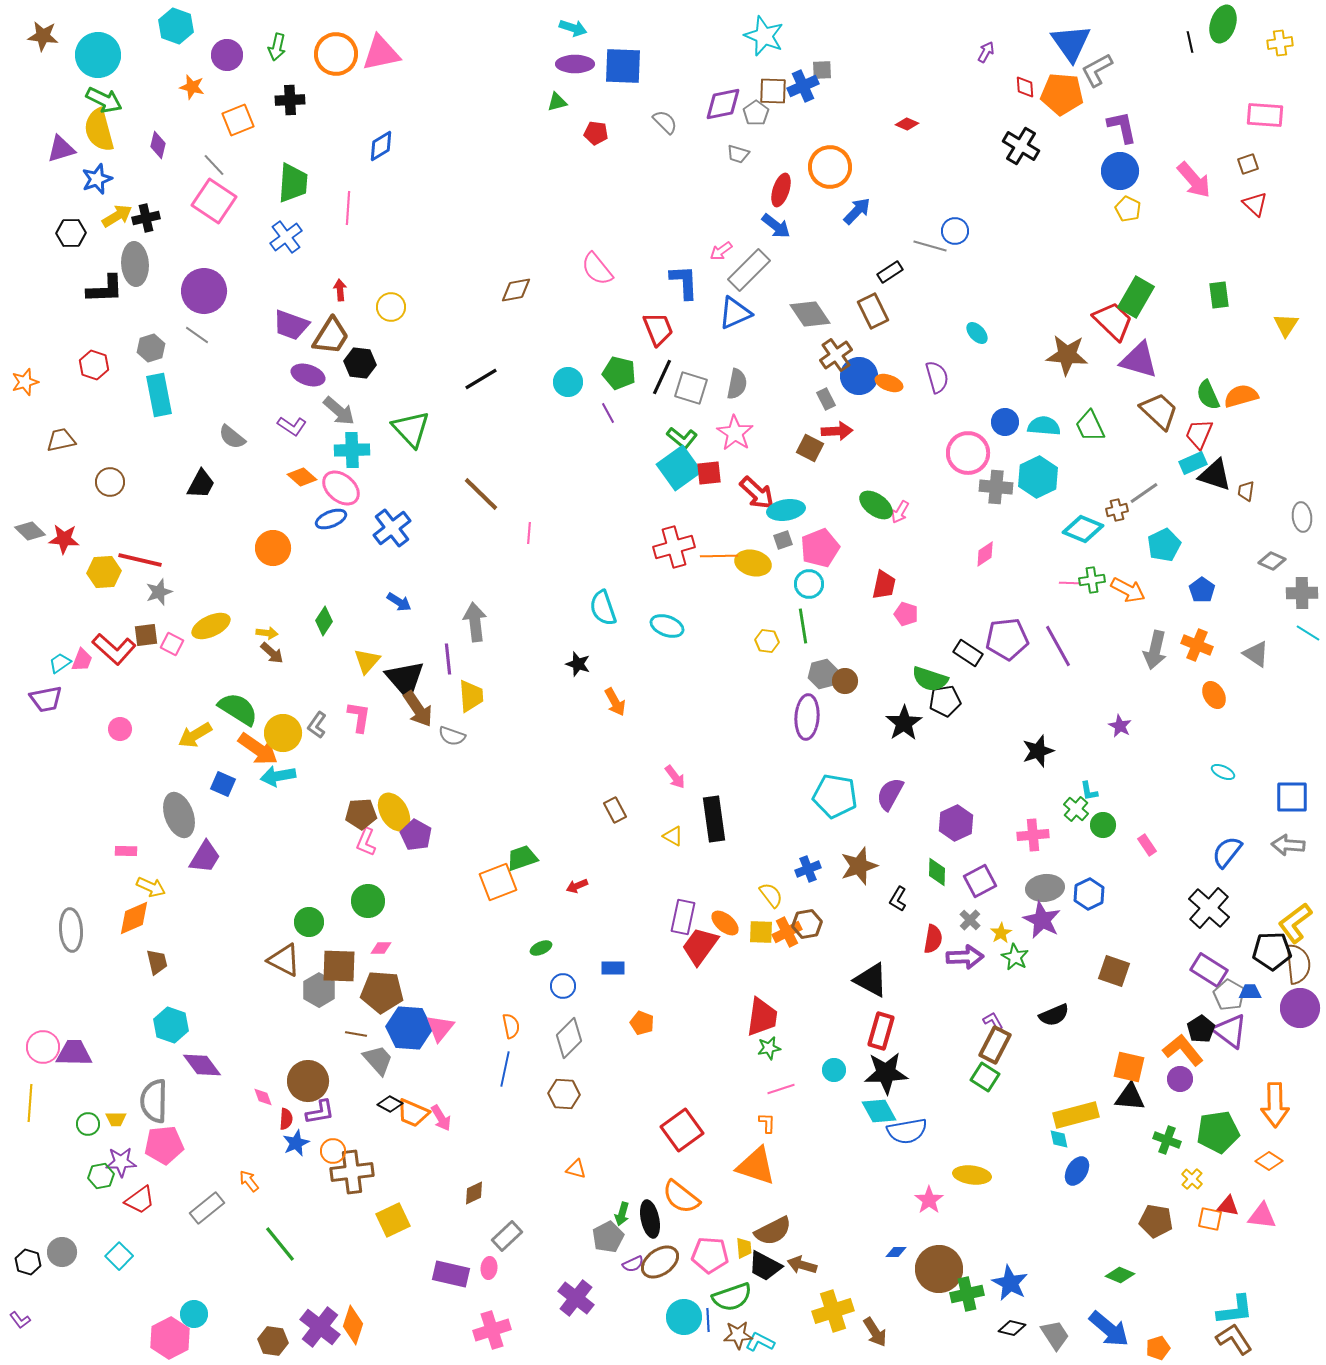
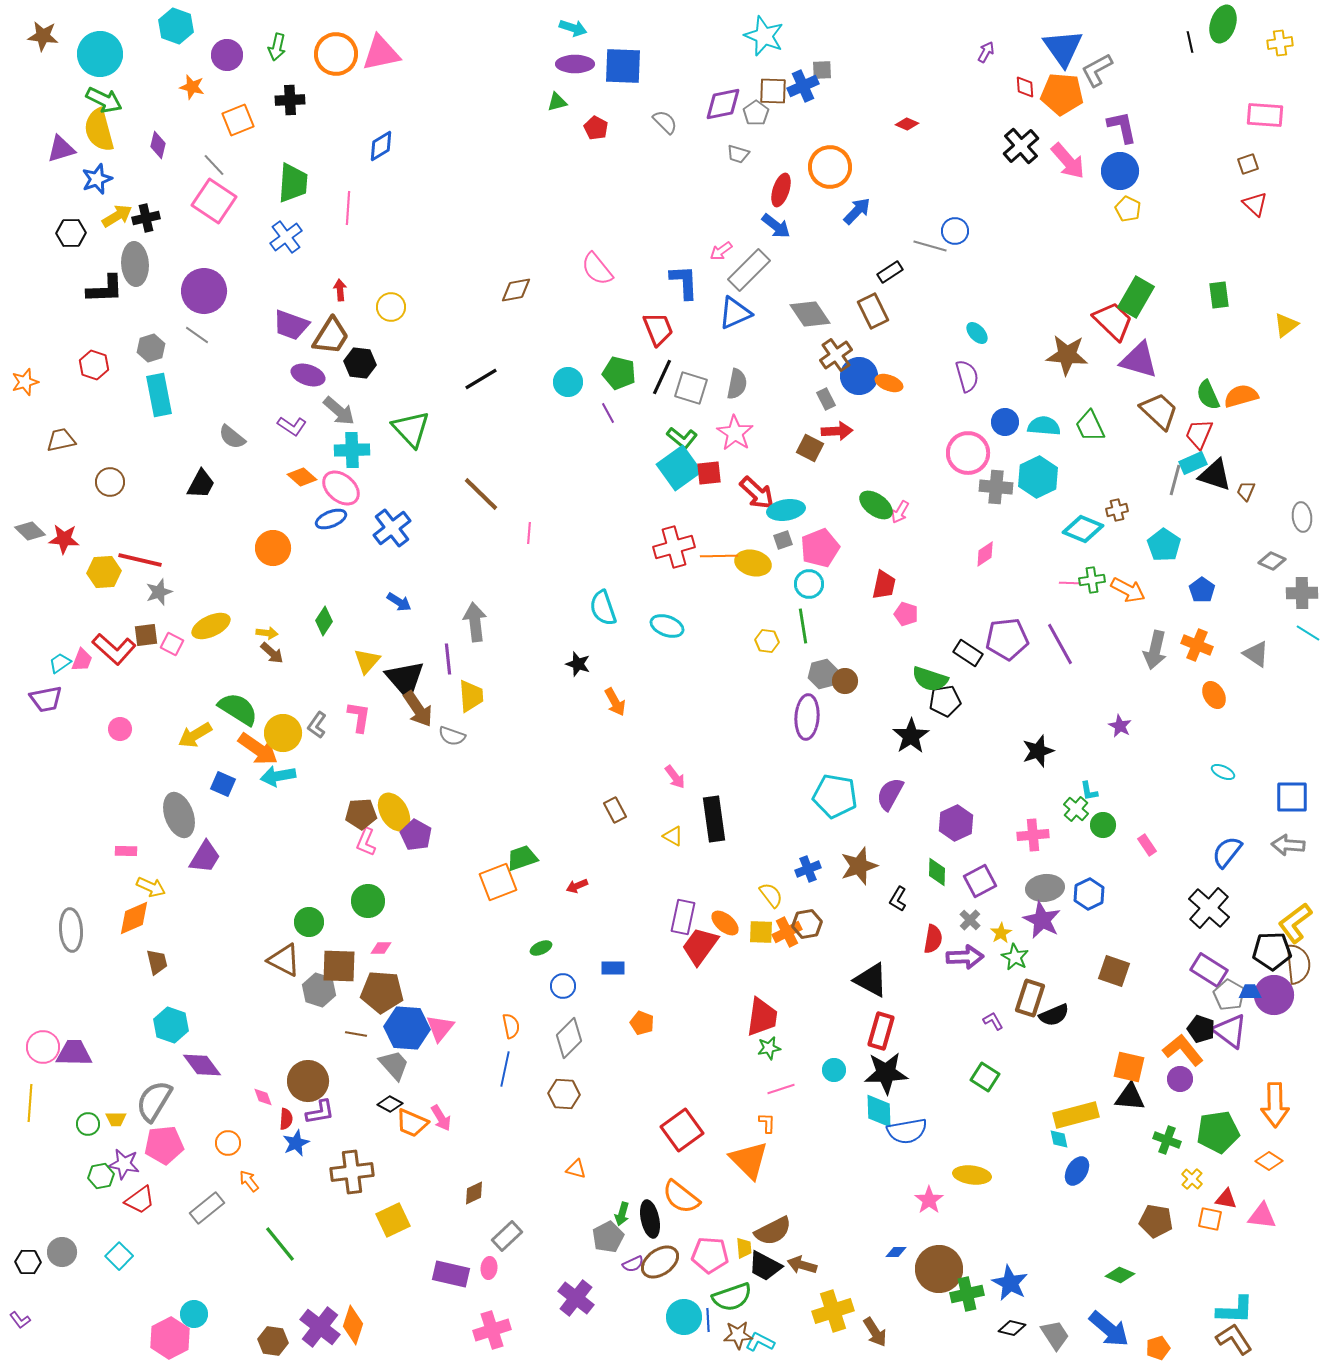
blue triangle at (1071, 43): moved 8 px left, 5 px down
cyan circle at (98, 55): moved 2 px right, 1 px up
red pentagon at (596, 133): moved 5 px up; rotated 20 degrees clockwise
black cross at (1021, 146): rotated 18 degrees clockwise
pink arrow at (1194, 180): moved 126 px left, 19 px up
yellow triangle at (1286, 325): rotated 20 degrees clockwise
purple semicircle at (937, 377): moved 30 px right, 1 px up
brown trapezoid at (1246, 491): rotated 15 degrees clockwise
gray line at (1144, 493): moved 31 px right, 13 px up; rotated 40 degrees counterclockwise
cyan pentagon at (1164, 545): rotated 12 degrees counterclockwise
purple line at (1058, 646): moved 2 px right, 2 px up
black star at (904, 723): moved 7 px right, 13 px down
gray hexagon at (319, 990): rotated 12 degrees counterclockwise
purple circle at (1300, 1008): moved 26 px left, 13 px up
blue hexagon at (409, 1028): moved 2 px left
black pentagon at (1201, 1029): rotated 20 degrees counterclockwise
brown rectangle at (995, 1045): moved 35 px right, 47 px up; rotated 9 degrees counterclockwise
gray trapezoid at (378, 1060): moved 16 px right, 5 px down
gray semicircle at (154, 1101): rotated 30 degrees clockwise
cyan diamond at (879, 1111): rotated 27 degrees clockwise
orange trapezoid at (413, 1113): moved 1 px left, 10 px down
orange circle at (333, 1151): moved 105 px left, 8 px up
purple star at (121, 1162): moved 3 px right, 2 px down; rotated 12 degrees clockwise
orange triangle at (756, 1166): moved 7 px left, 6 px up; rotated 27 degrees clockwise
red triangle at (1228, 1206): moved 2 px left, 7 px up
black hexagon at (28, 1262): rotated 15 degrees counterclockwise
cyan L-shape at (1235, 1310): rotated 9 degrees clockwise
